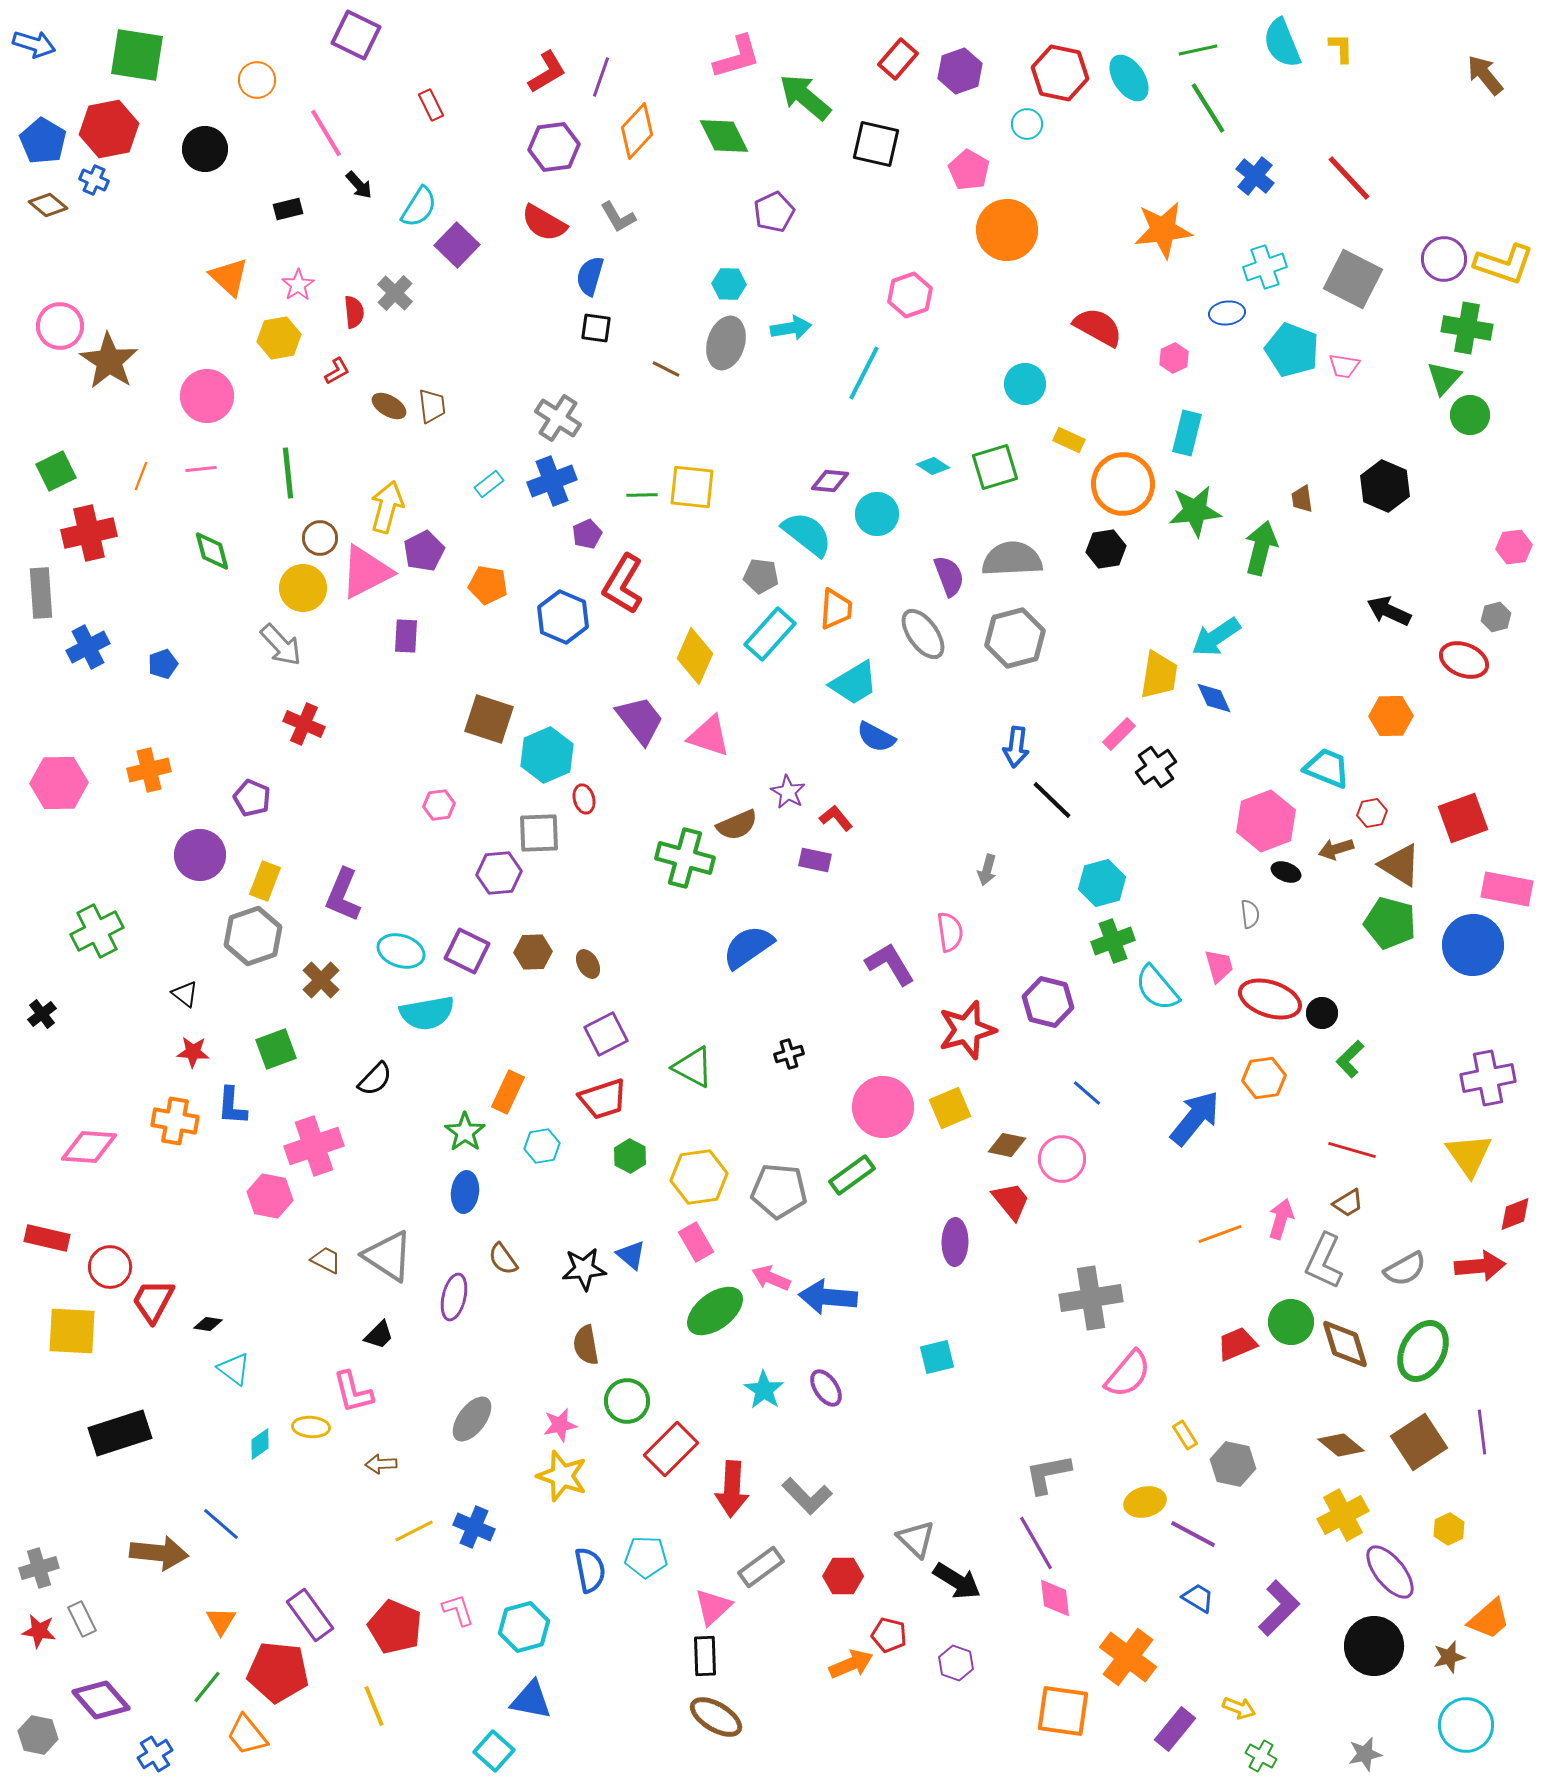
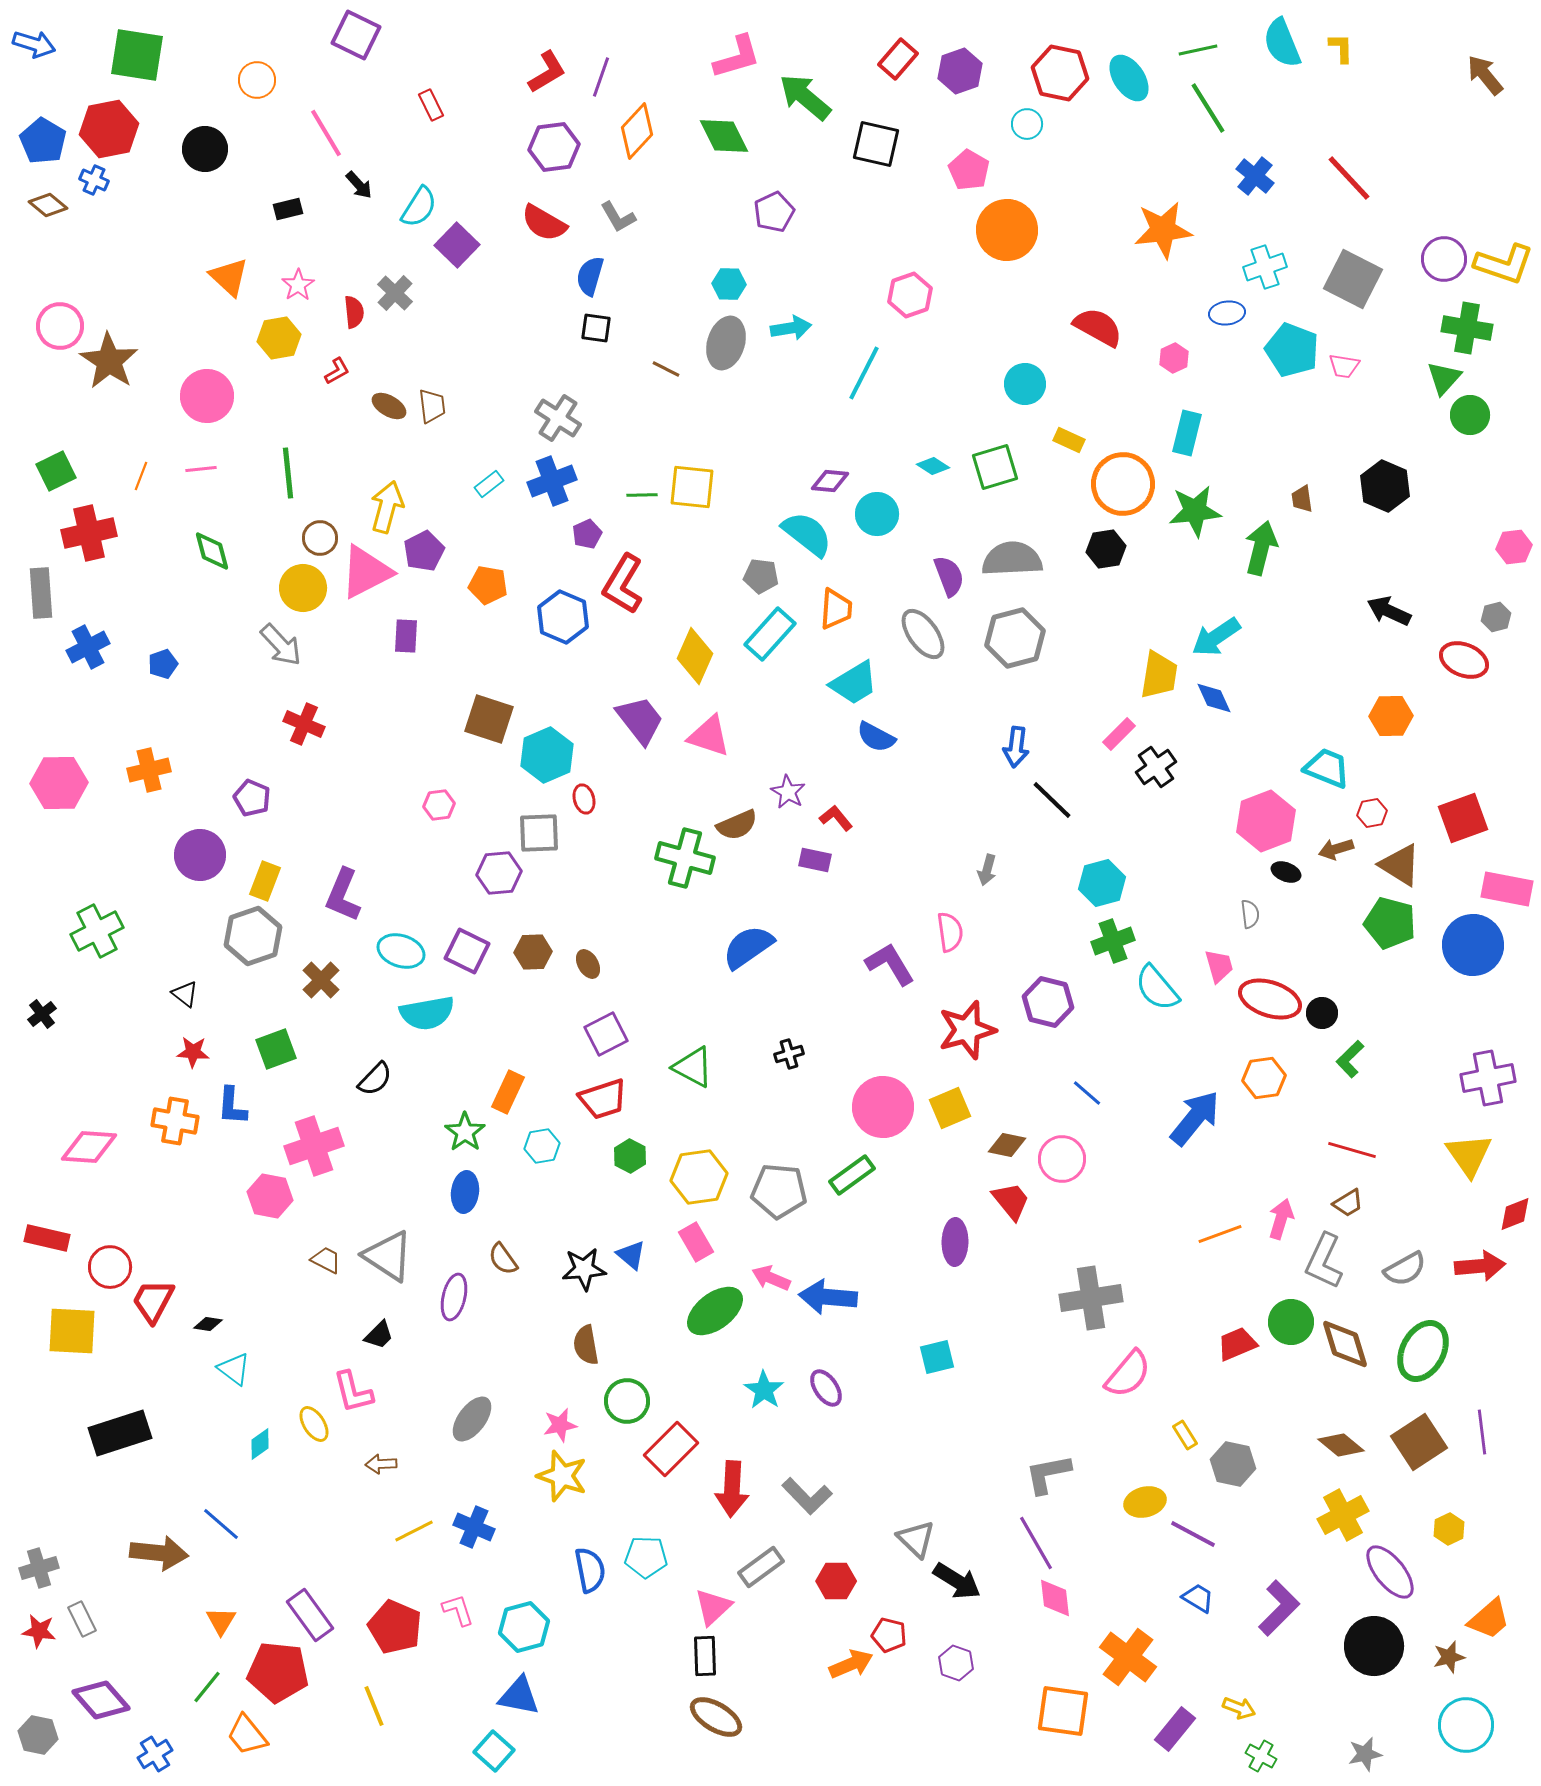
yellow ellipse at (311, 1427): moved 3 px right, 3 px up; rotated 54 degrees clockwise
red hexagon at (843, 1576): moved 7 px left, 5 px down
blue triangle at (531, 1700): moved 12 px left, 4 px up
